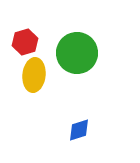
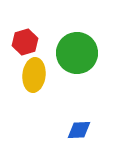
blue diamond: rotated 15 degrees clockwise
